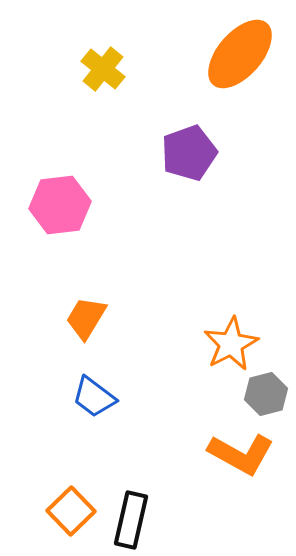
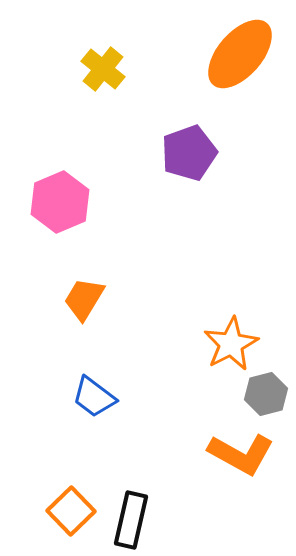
pink hexagon: moved 3 px up; rotated 16 degrees counterclockwise
orange trapezoid: moved 2 px left, 19 px up
